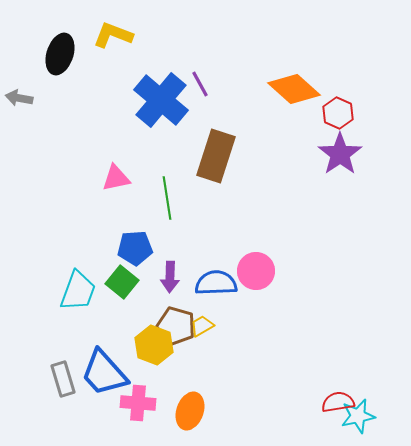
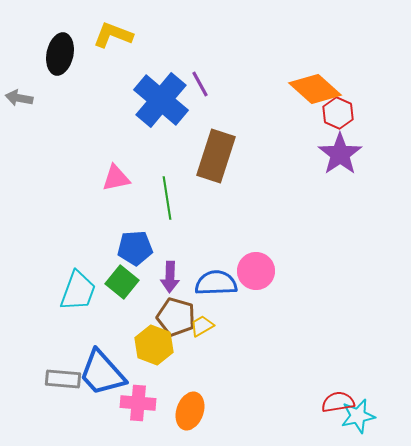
black ellipse: rotated 6 degrees counterclockwise
orange diamond: moved 21 px right
brown pentagon: moved 9 px up
blue trapezoid: moved 2 px left
gray rectangle: rotated 68 degrees counterclockwise
